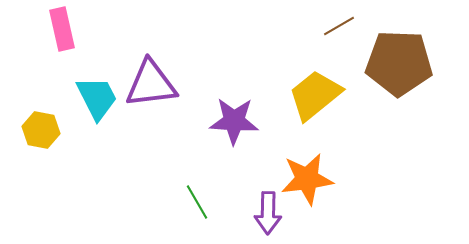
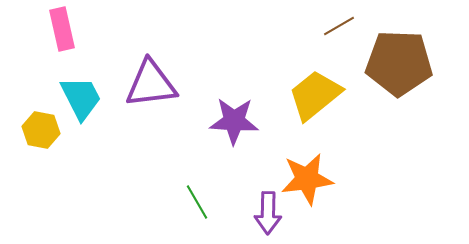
cyan trapezoid: moved 16 px left
